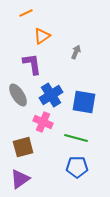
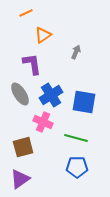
orange triangle: moved 1 px right, 1 px up
gray ellipse: moved 2 px right, 1 px up
